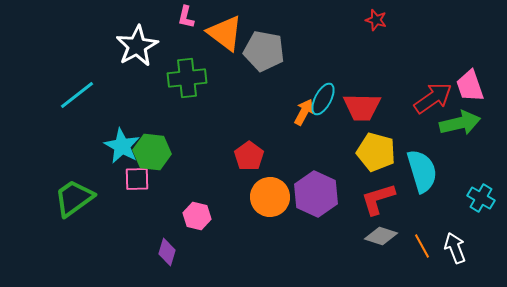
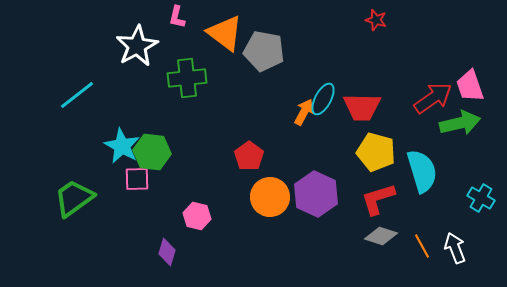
pink L-shape: moved 9 px left
